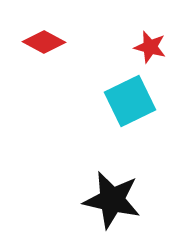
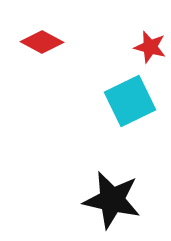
red diamond: moved 2 px left
